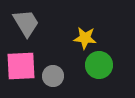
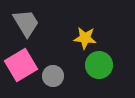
pink square: moved 1 px up; rotated 28 degrees counterclockwise
